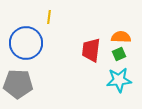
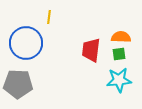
green square: rotated 16 degrees clockwise
